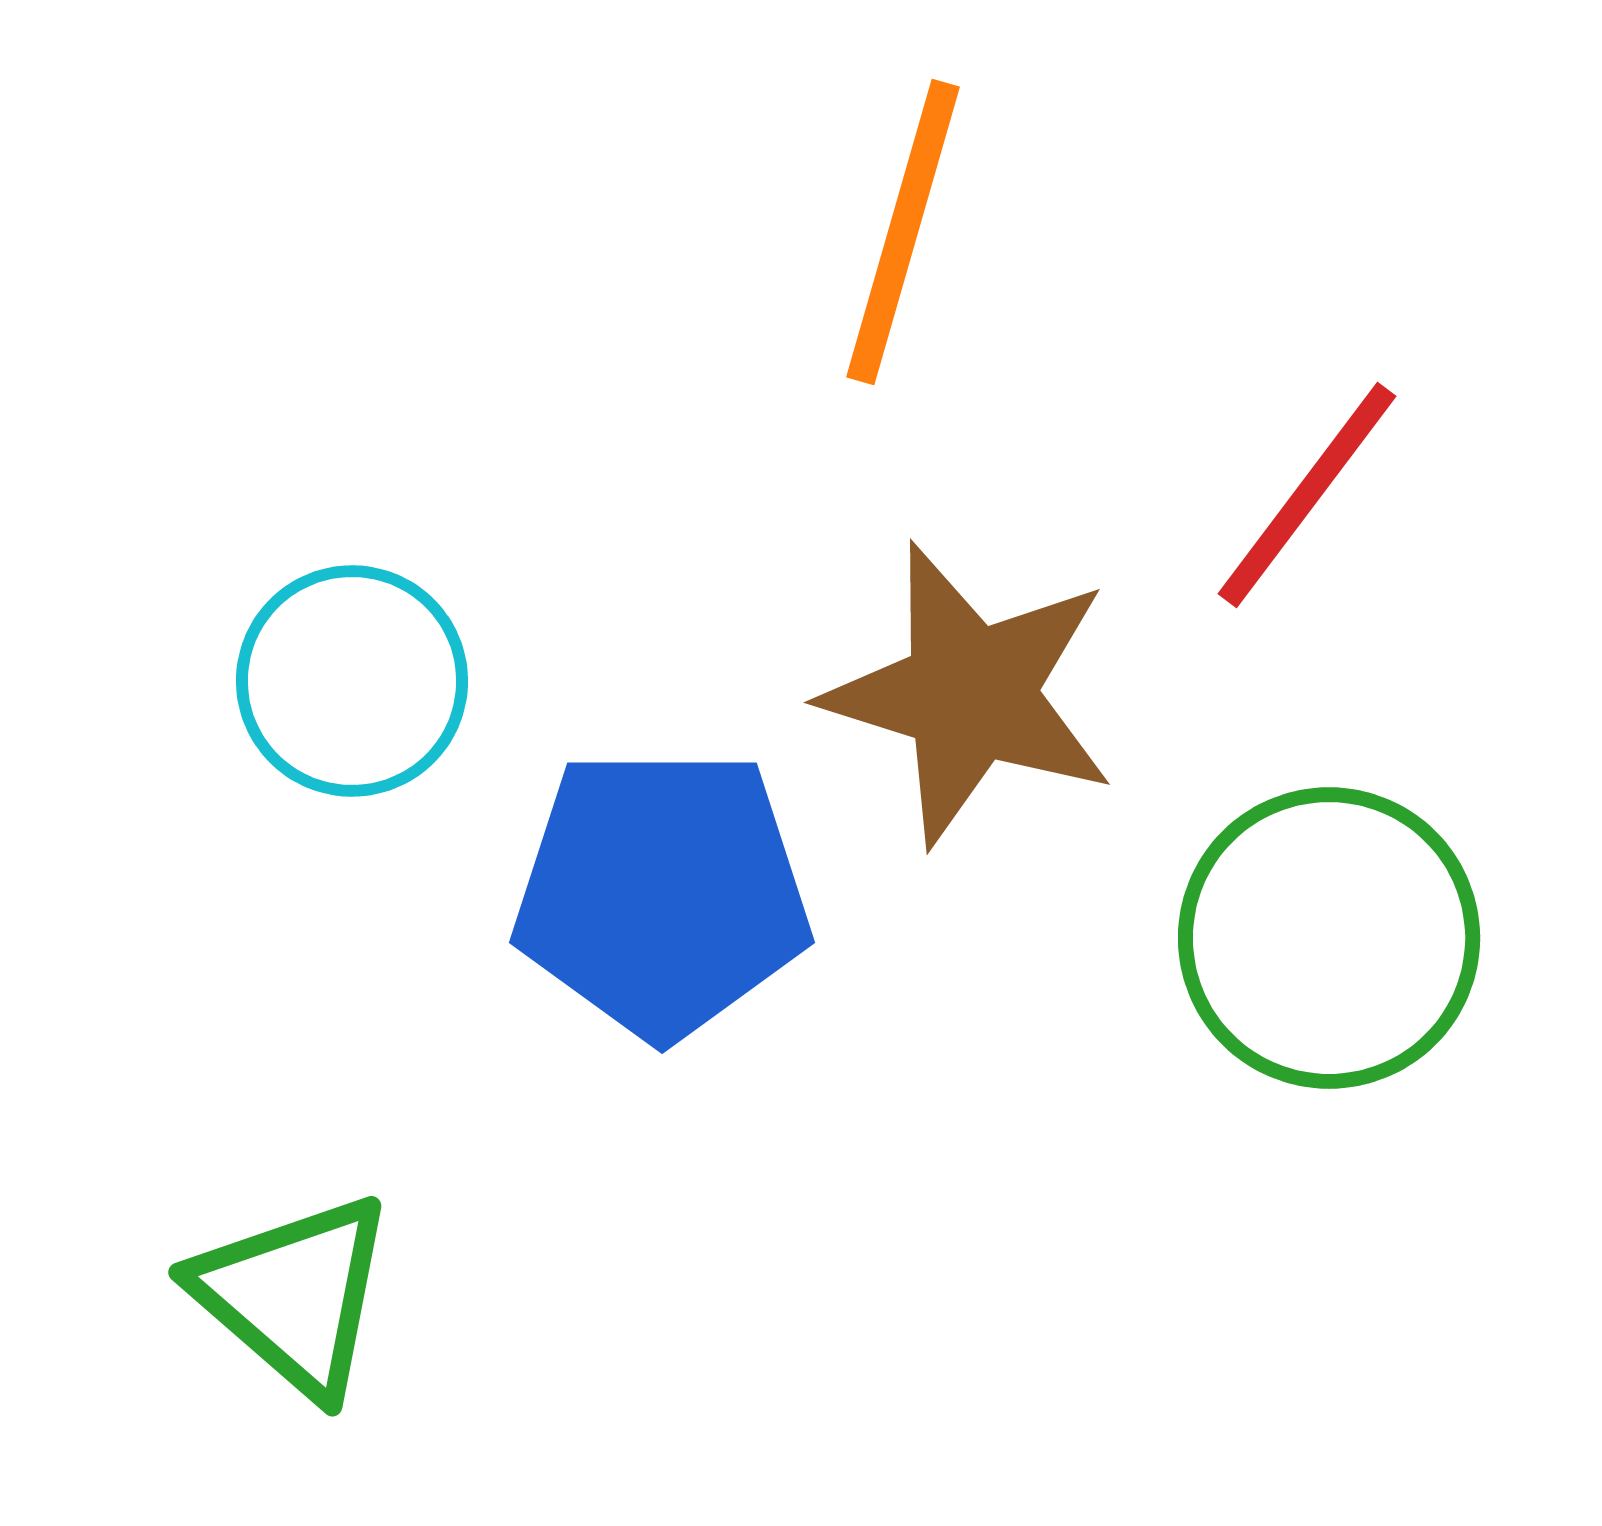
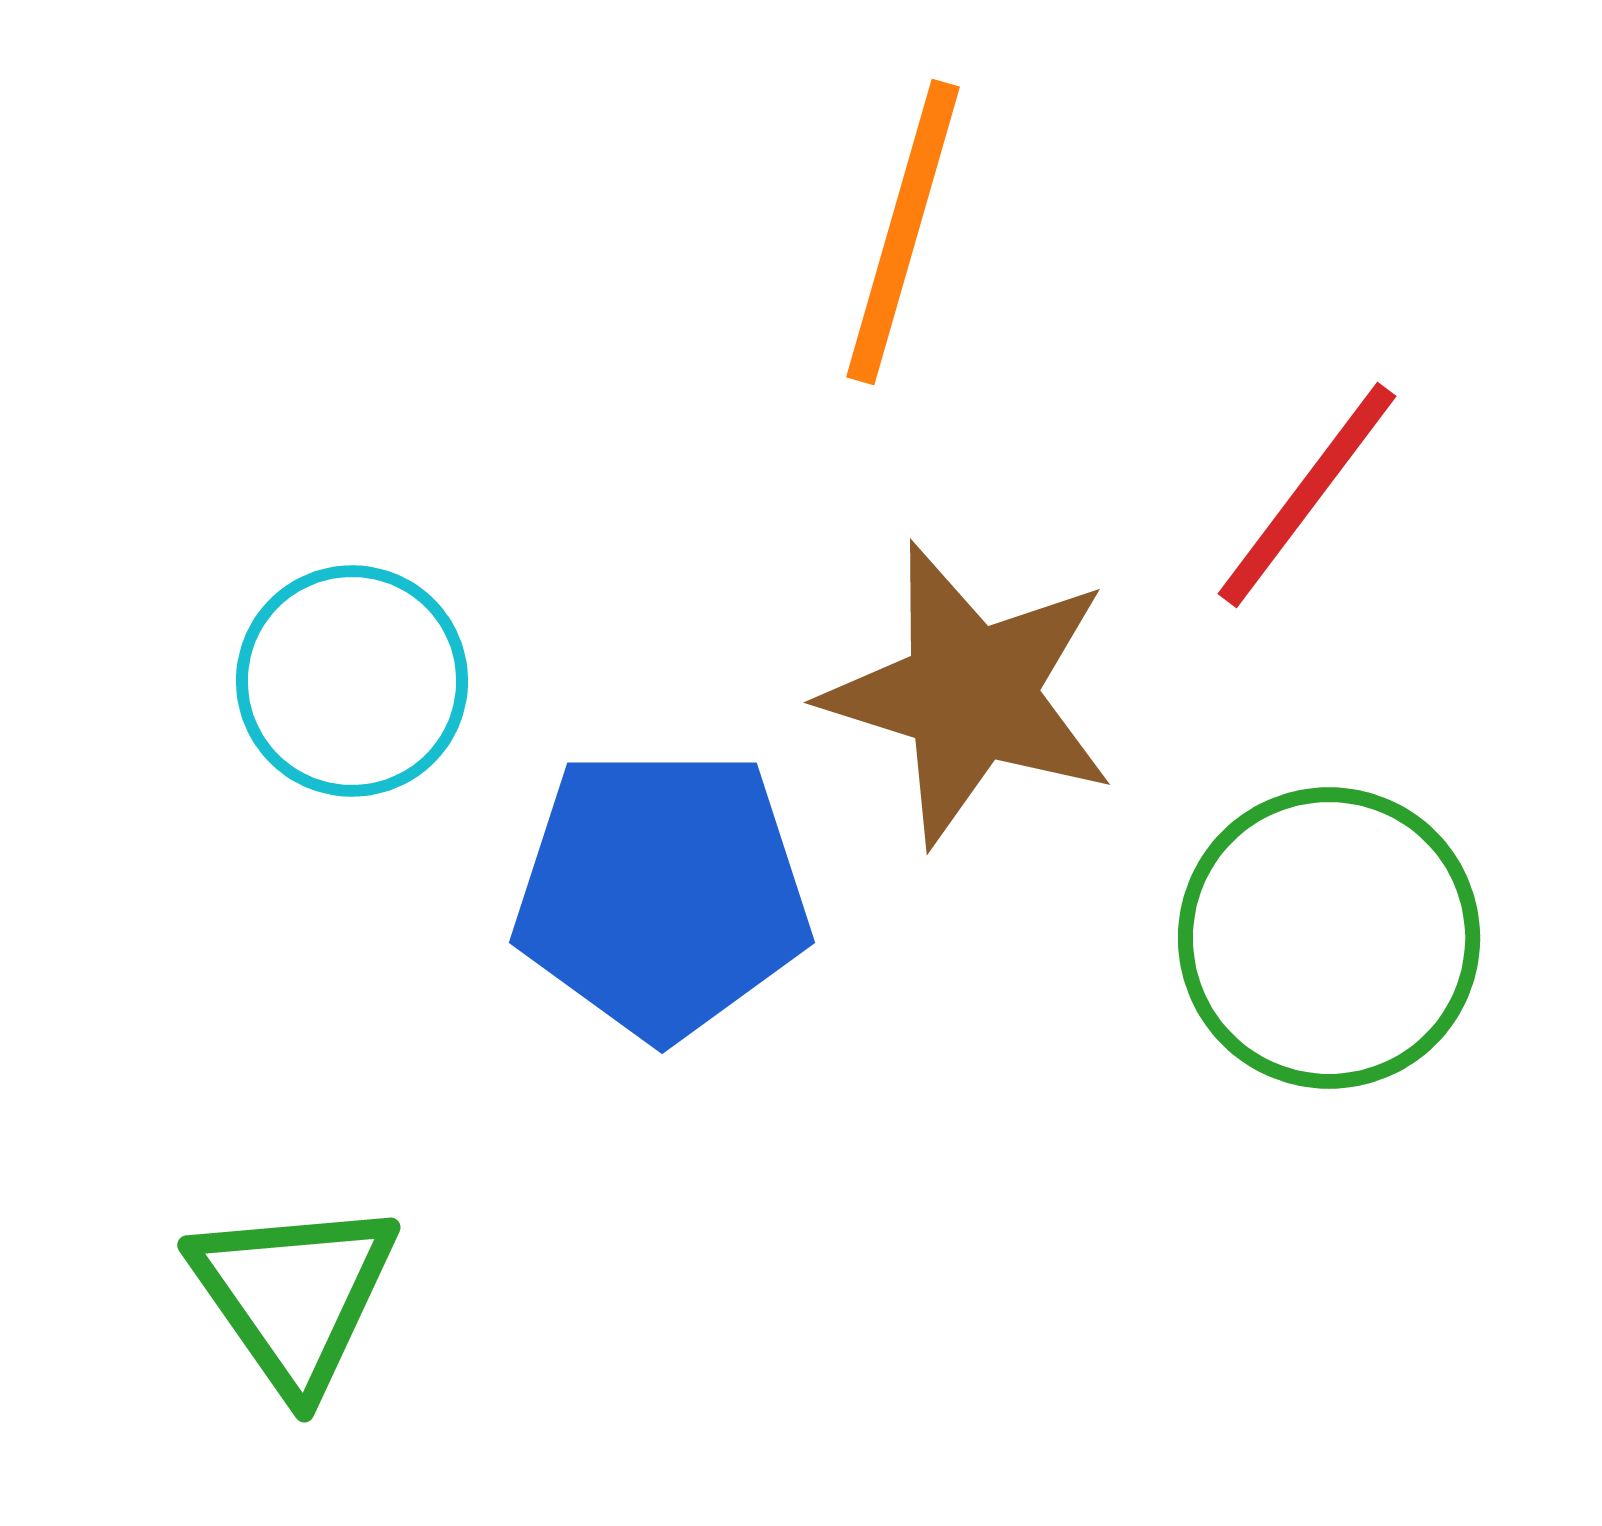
green triangle: rotated 14 degrees clockwise
